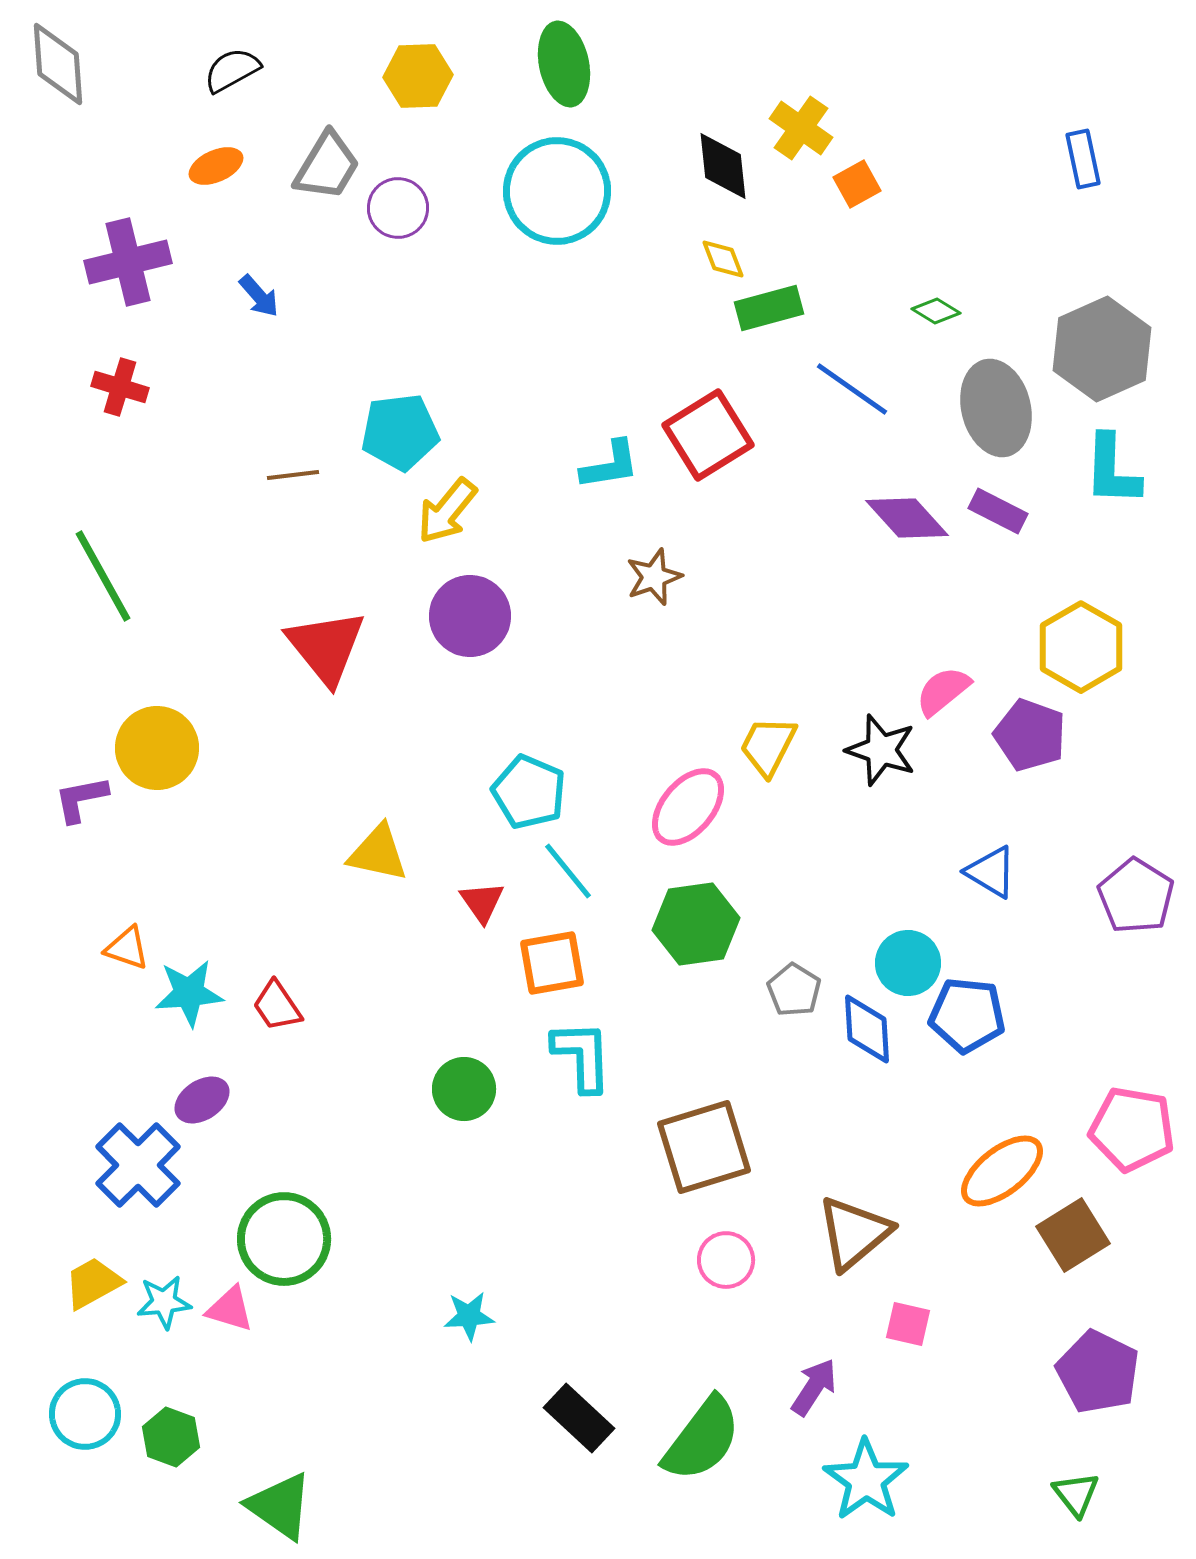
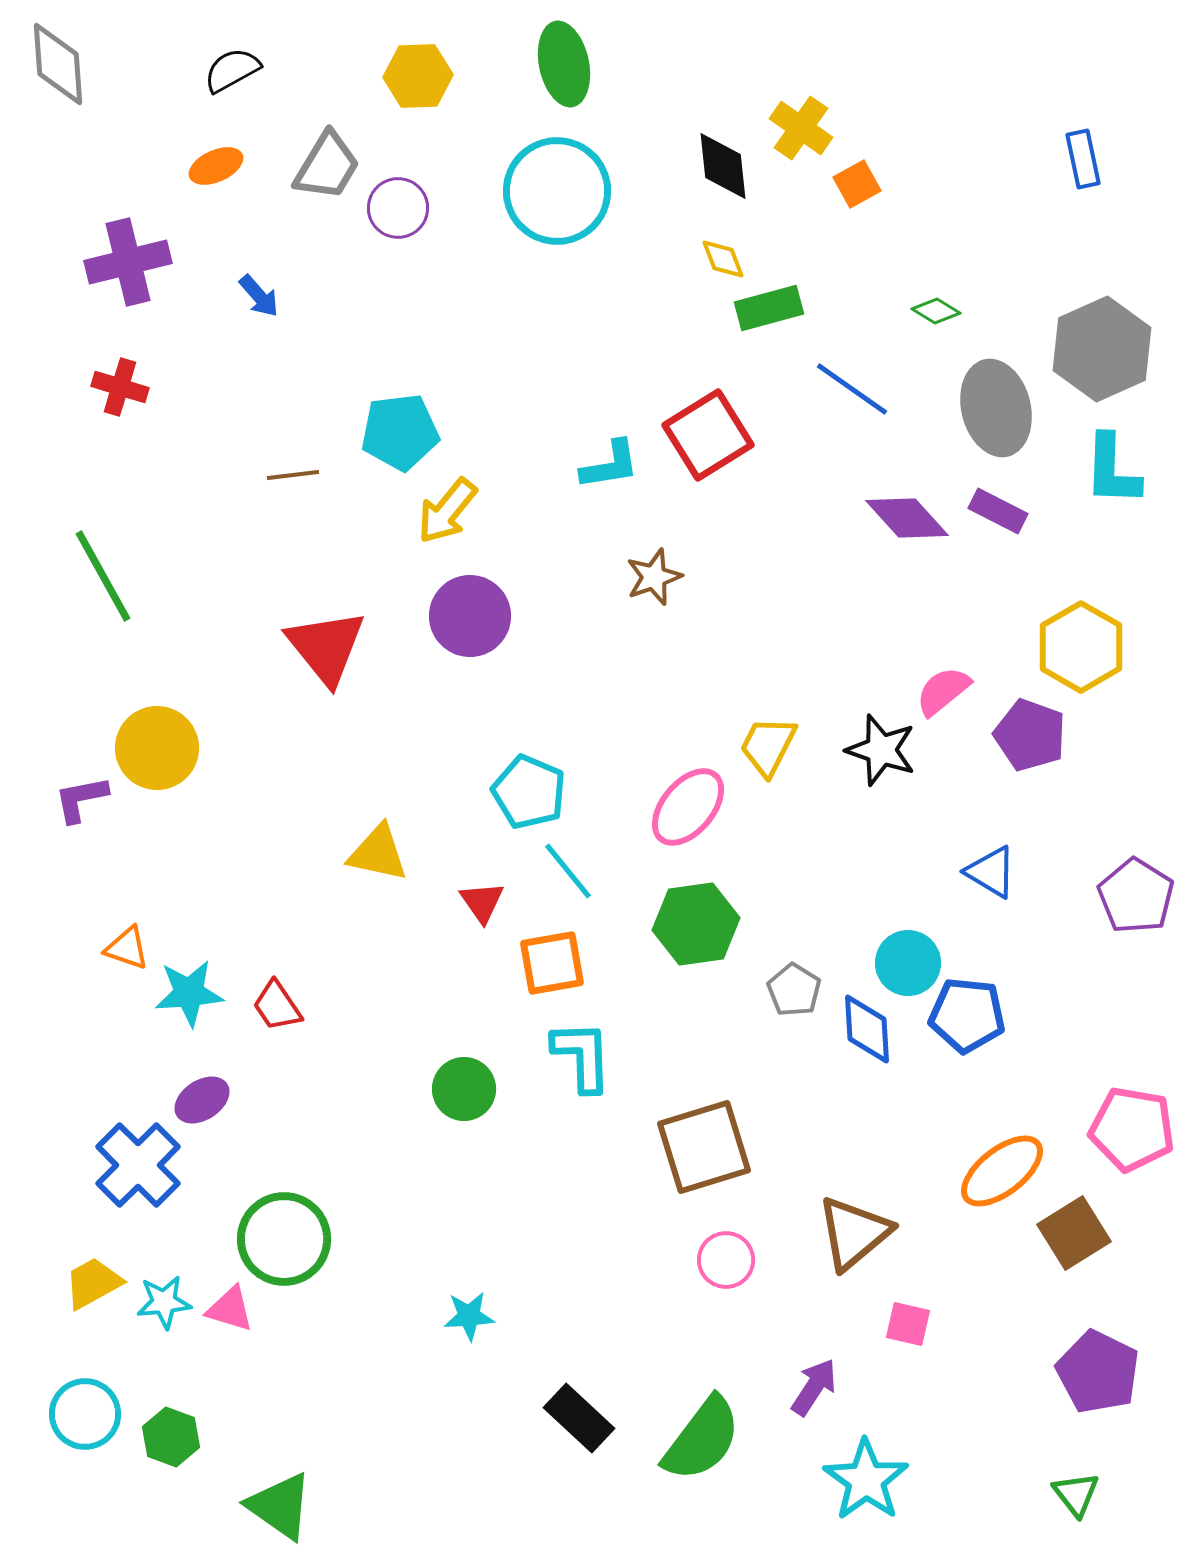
brown square at (1073, 1235): moved 1 px right, 2 px up
